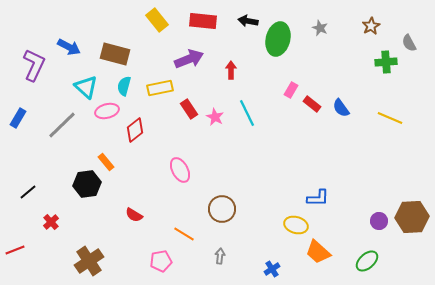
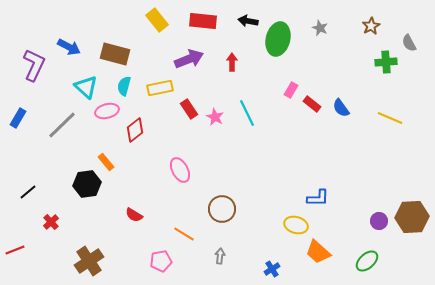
red arrow at (231, 70): moved 1 px right, 8 px up
